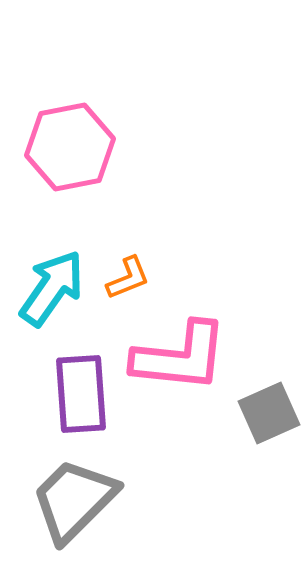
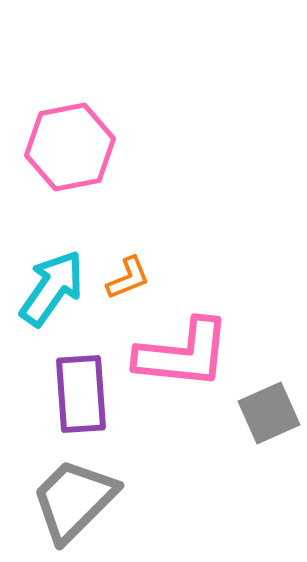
pink L-shape: moved 3 px right, 3 px up
